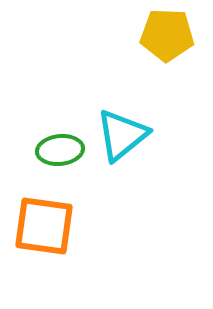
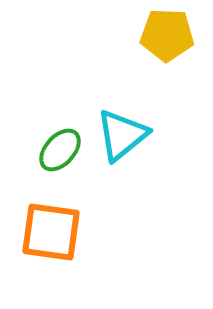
green ellipse: rotated 42 degrees counterclockwise
orange square: moved 7 px right, 6 px down
